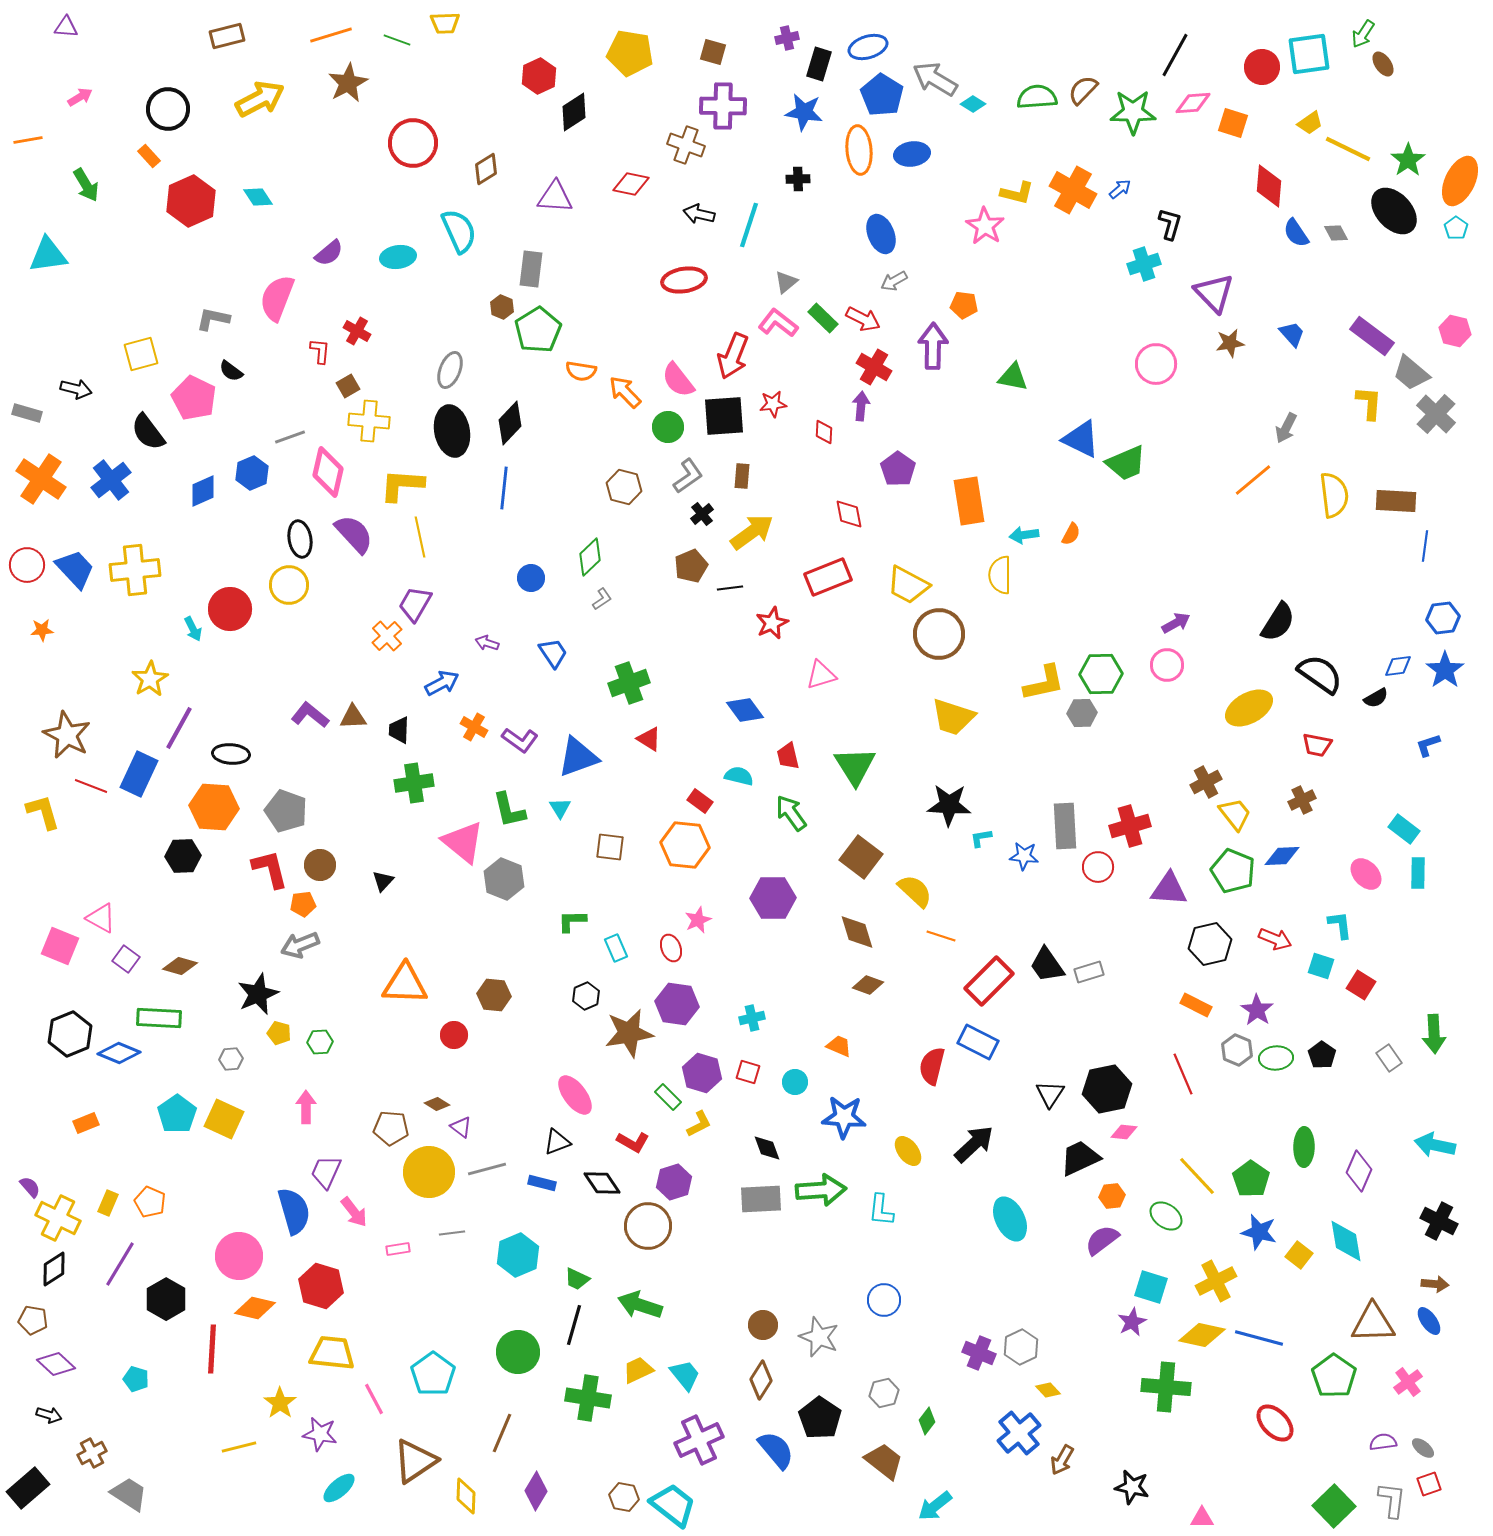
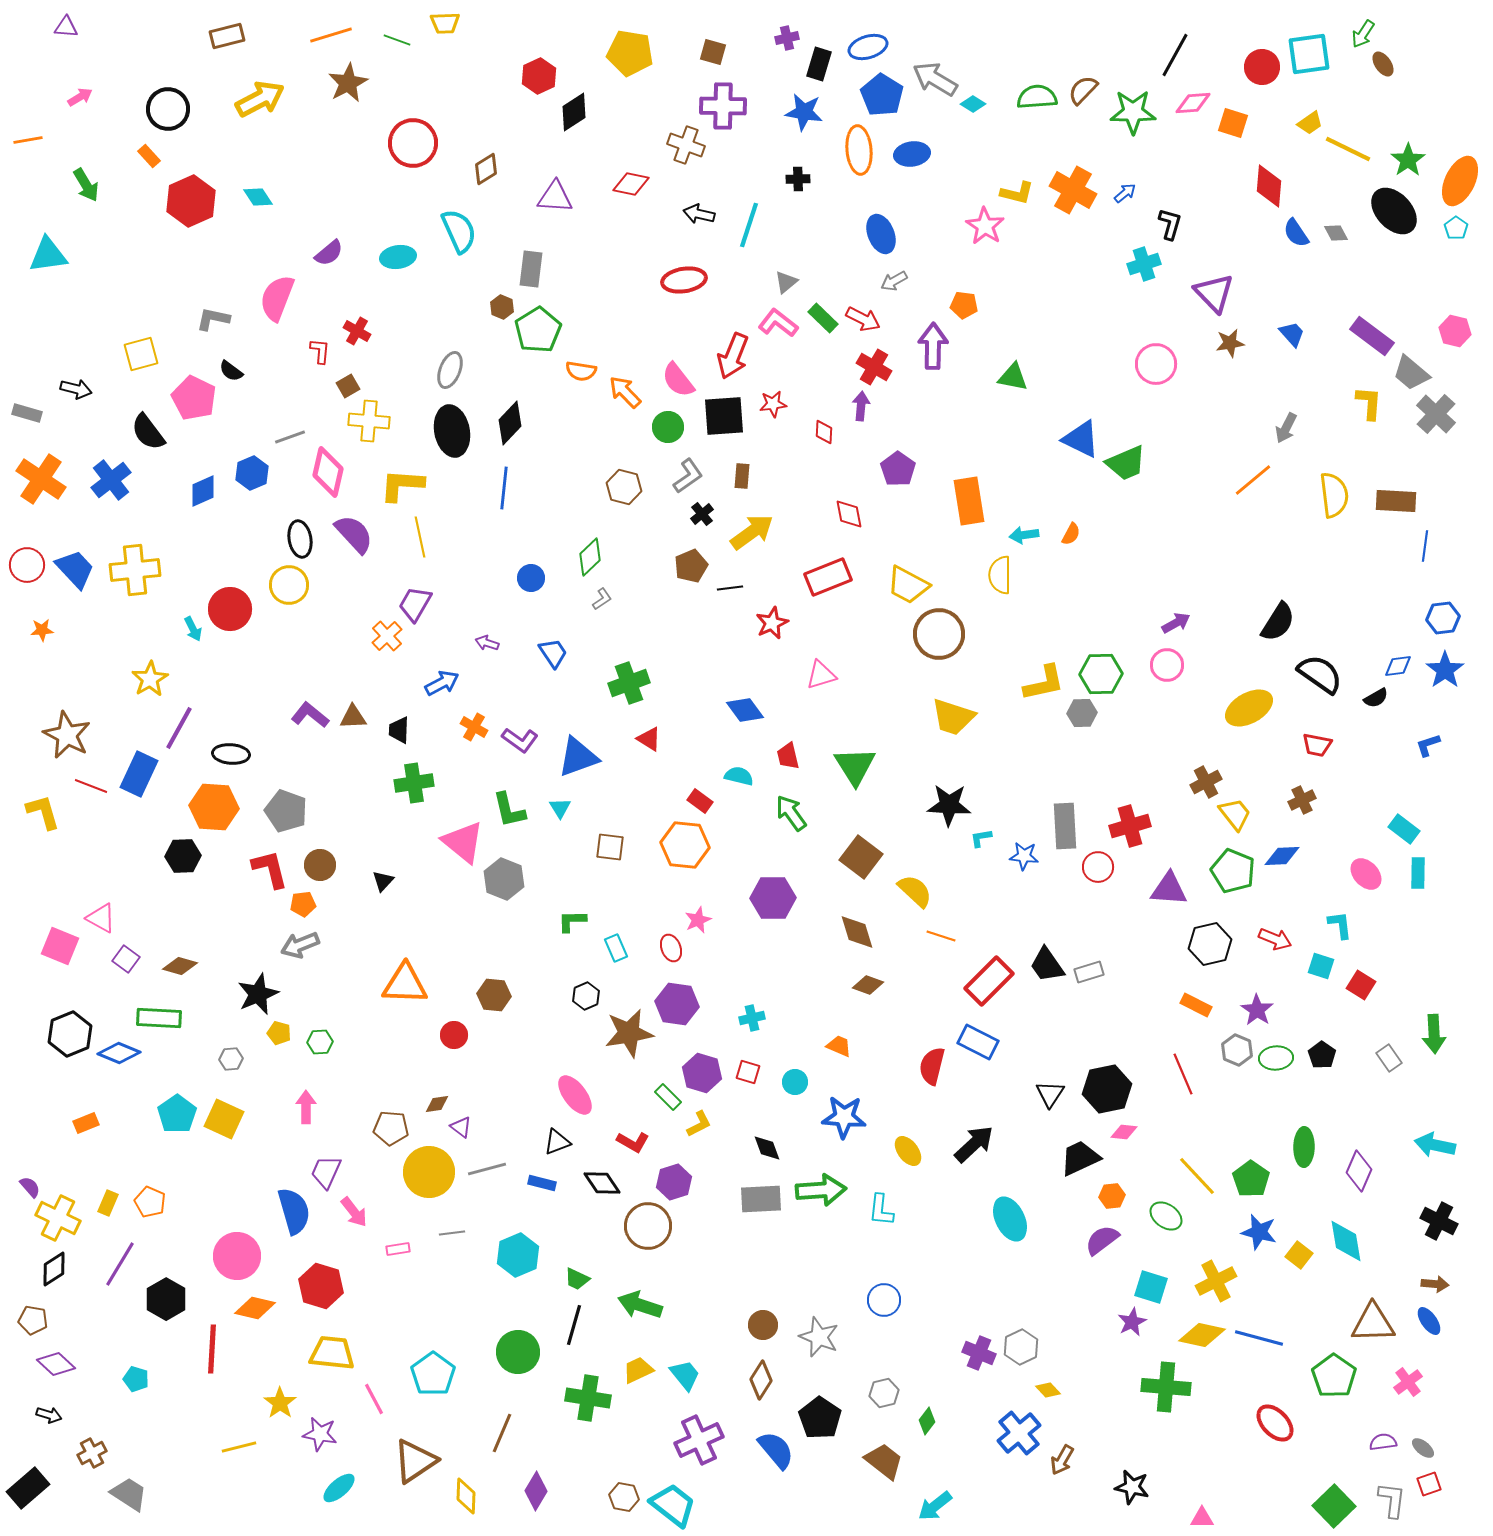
blue arrow at (1120, 189): moved 5 px right, 4 px down
brown diamond at (437, 1104): rotated 40 degrees counterclockwise
pink circle at (239, 1256): moved 2 px left
